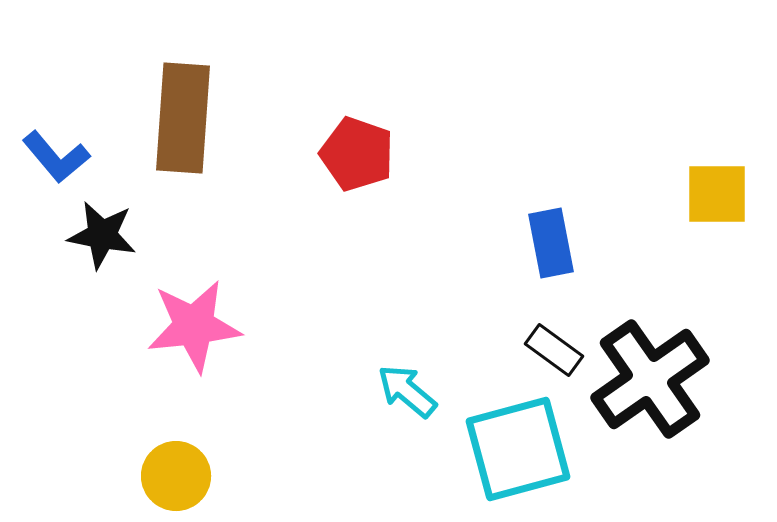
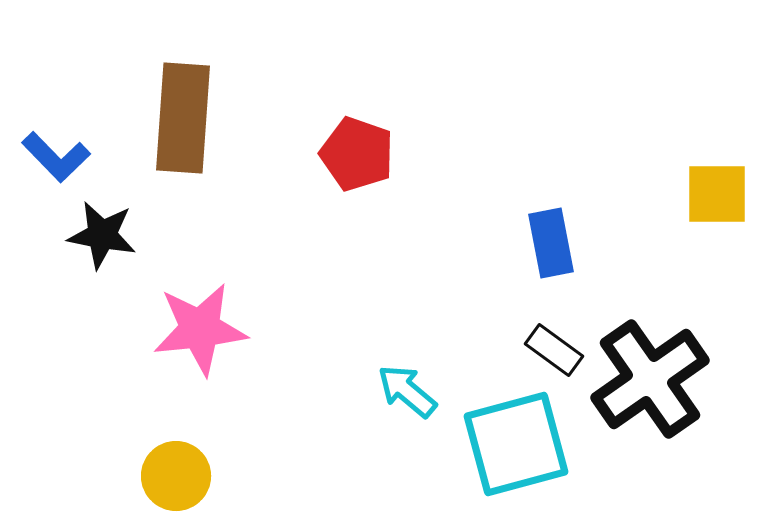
blue L-shape: rotated 4 degrees counterclockwise
pink star: moved 6 px right, 3 px down
cyan square: moved 2 px left, 5 px up
